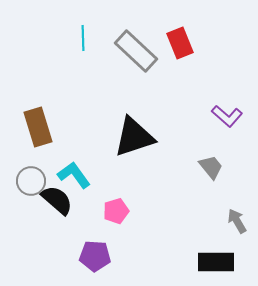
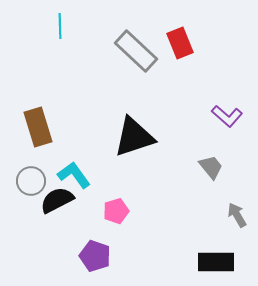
cyan line: moved 23 px left, 12 px up
black semicircle: rotated 68 degrees counterclockwise
gray arrow: moved 6 px up
purple pentagon: rotated 16 degrees clockwise
